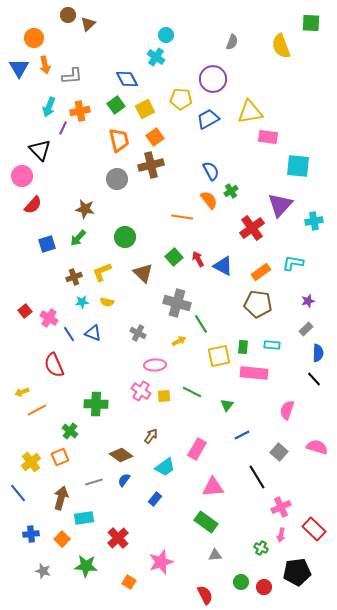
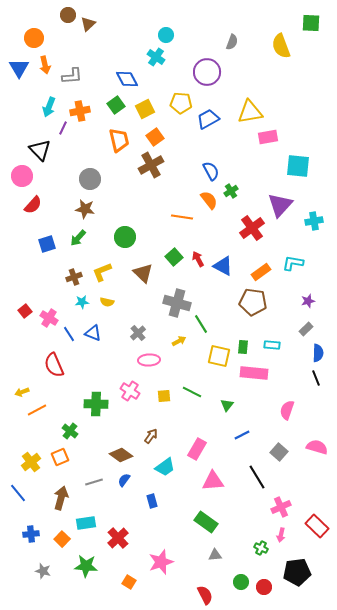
purple circle at (213, 79): moved 6 px left, 7 px up
yellow pentagon at (181, 99): moved 4 px down
pink rectangle at (268, 137): rotated 18 degrees counterclockwise
brown cross at (151, 165): rotated 15 degrees counterclockwise
gray circle at (117, 179): moved 27 px left
brown pentagon at (258, 304): moved 5 px left, 2 px up
gray cross at (138, 333): rotated 21 degrees clockwise
yellow square at (219, 356): rotated 25 degrees clockwise
pink ellipse at (155, 365): moved 6 px left, 5 px up
black line at (314, 379): moved 2 px right, 1 px up; rotated 21 degrees clockwise
pink cross at (141, 391): moved 11 px left
pink triangle at (213, 487): moved 6 px up
blue rectangle at (155, 499): moved 3 px left, 2 px down; rotated 56 degrees counterclockwise
cyan rectangle at (84, 518): moved 2 px right, 5 px down
red rectangle at (314, 529): moved 3 px right, 3 px up
